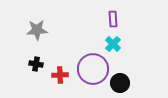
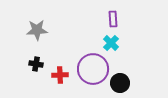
cyan cross: moved 2 px left, 1 px up
